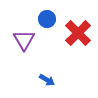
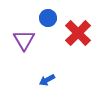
blue circle: moved 1 px right, 1 px up
blue arrow: rotated 119 degrees clockwise
